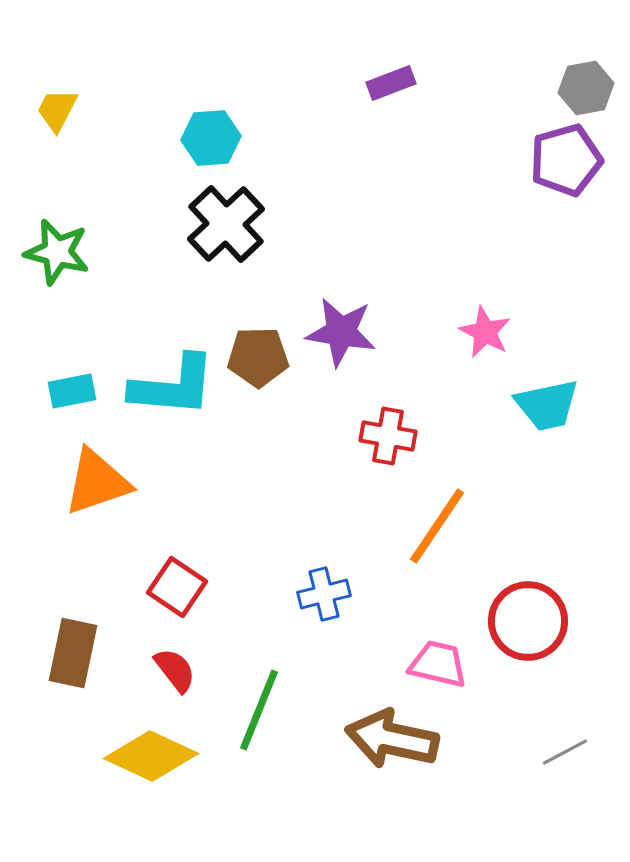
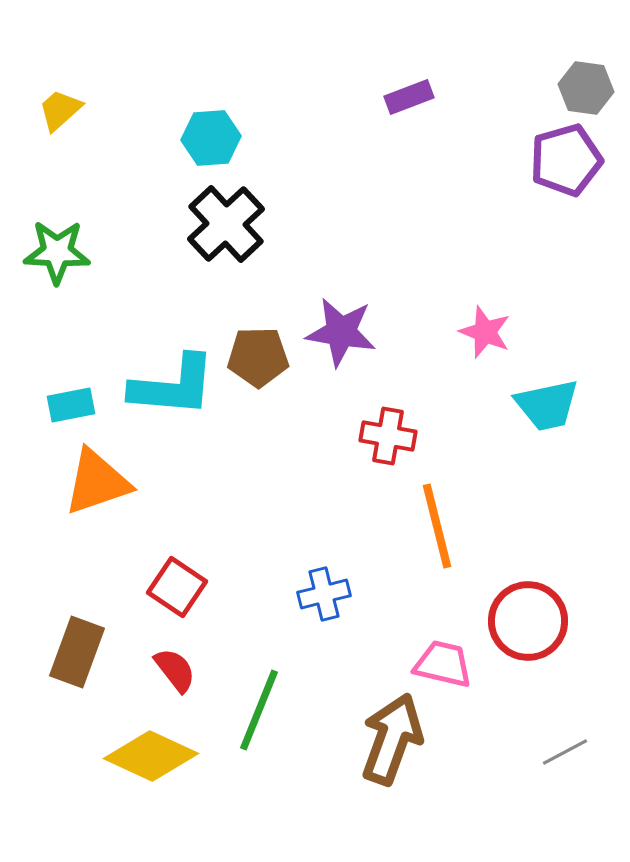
purple rectangle: moved 18 px right, 14 px down
gray hexagon: rotated 18 degrees clockwise
yellow trapezoid: moved 3 px right; rotated 21 degrees clockwise
green star: rotated 12 degrees counterclockwise
pink star: rotated 6 degrees counterclockwise
cyan rectangle: moved 1 px left, 14 px down
orange line: rotated 48 degrees counterclockwise
brown rectangle: moved 4 px right, 1 px up; rotated 8 degrees clockwise
pink trapezoid: moved 5 px right
brown arrow: rotated 98 degrees clockwise
